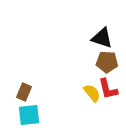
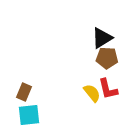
black triangle: rotated 50 degrees counterclockwise
brown pentagon: moved 4 px up
